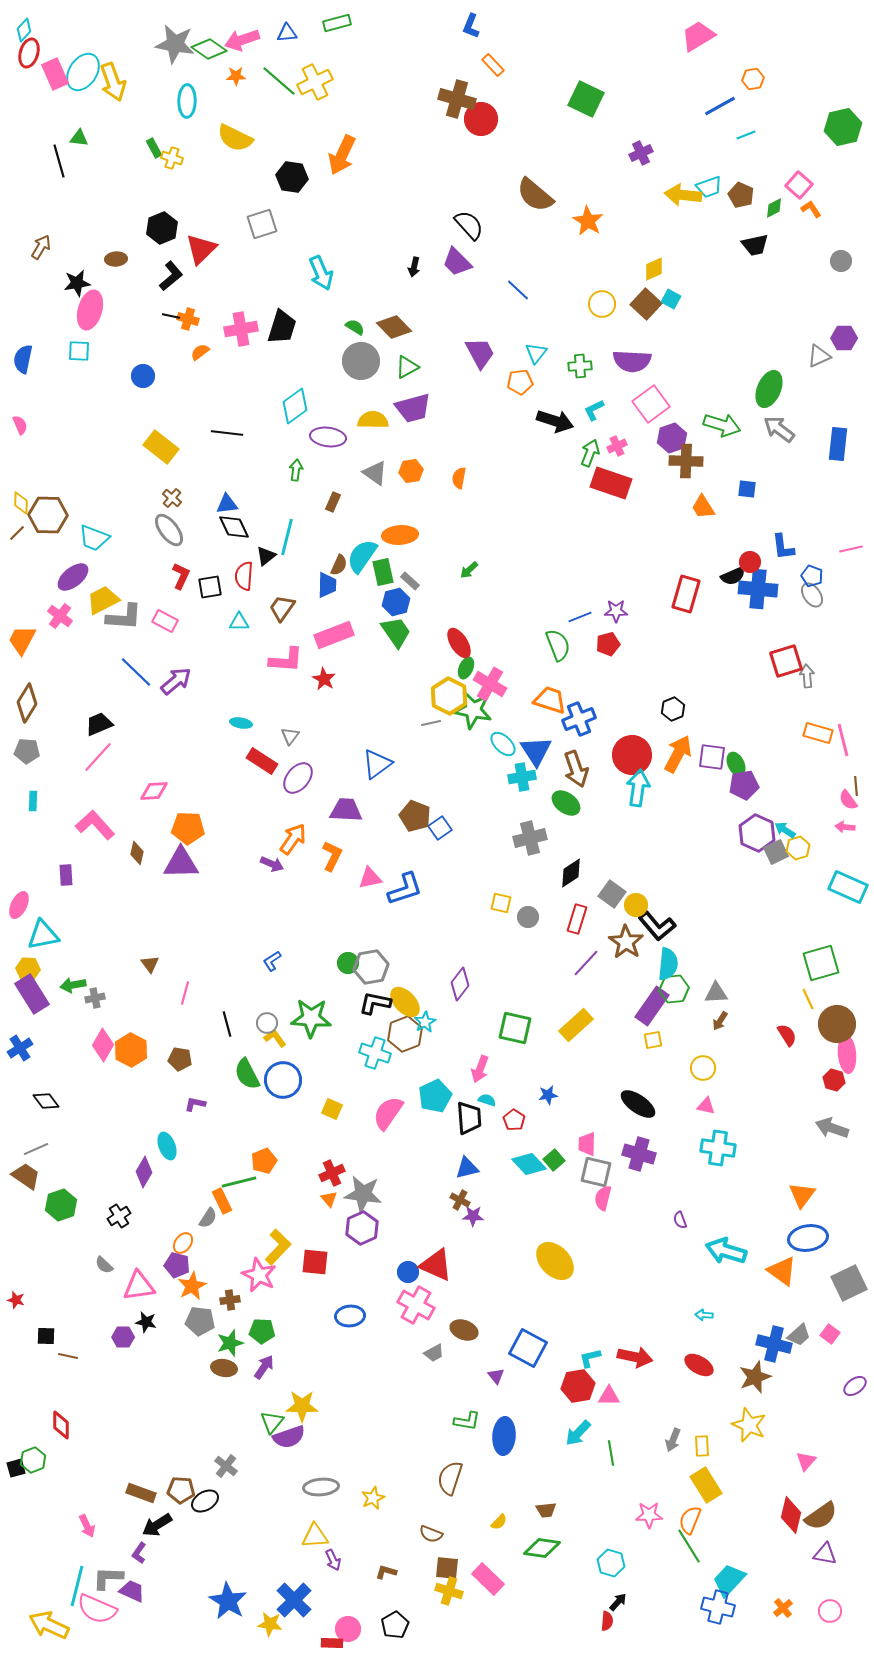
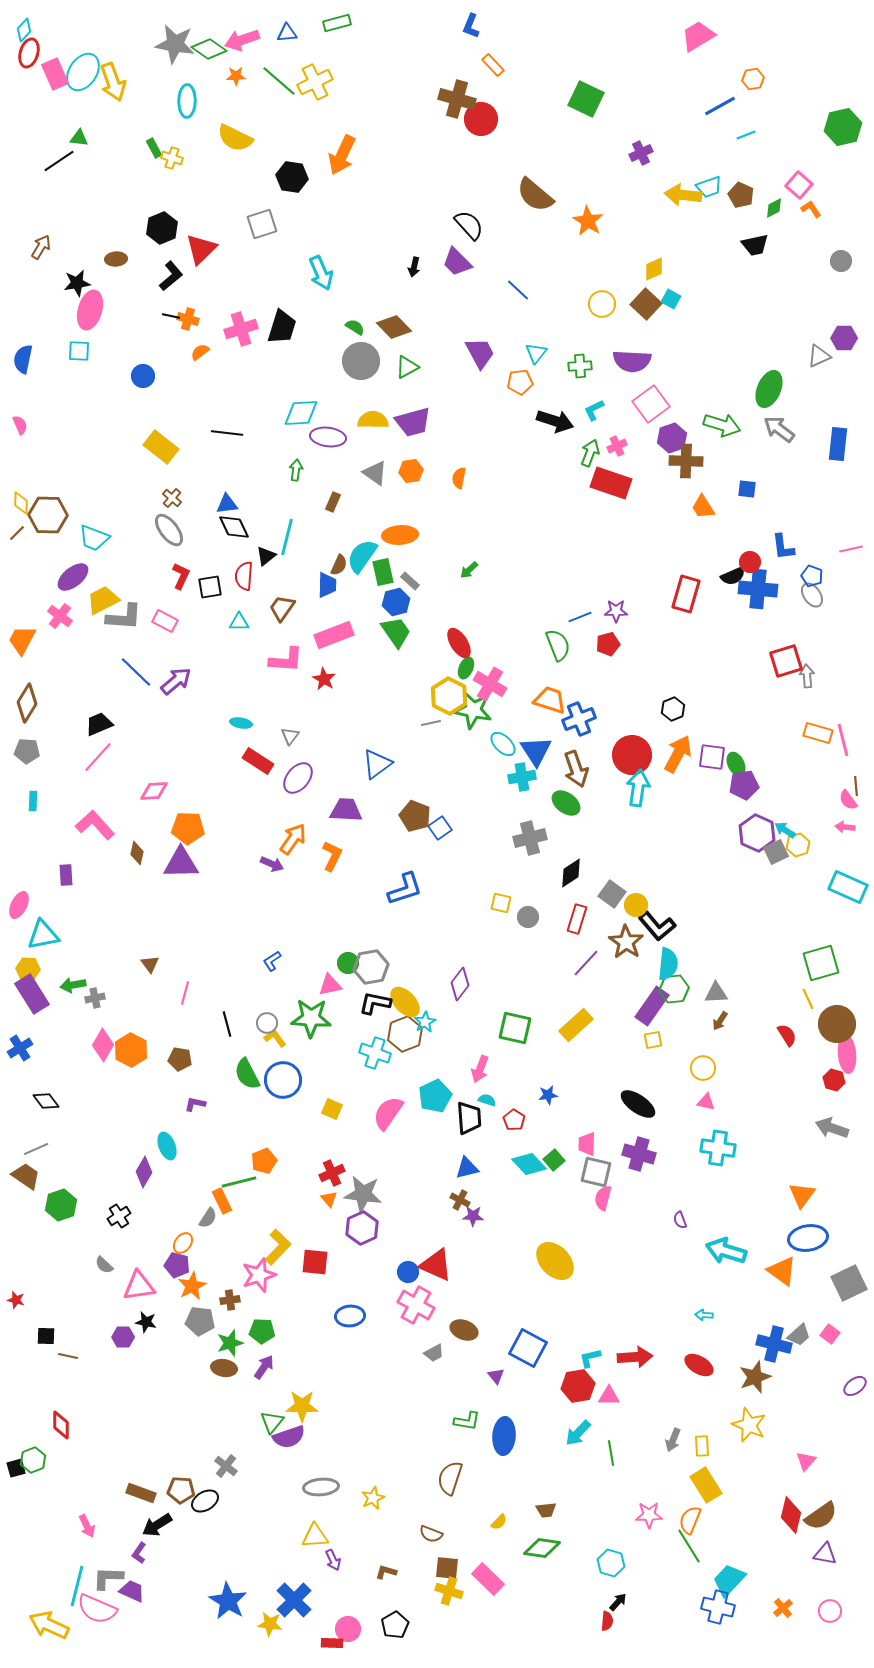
black line at (59, 161): rotated 72 degrees clockwise
pink cross at (241, 329): rotated 8 degrees counterclockwise
cyan diamond at (295, 406): moved 6 px right, 7 px down; rotated 33 degrees clockwise
purple trapezoid at (413, 408): moved 14 px down
red rectangle at (262, 761): moved 4 px left
yellow hexagon at (798, 848): moved 3 px up
pink triangle at (370, 878): moved 40 px left, 107 px down
pink triangle at (706, 1106): moved 4 px up
pink star at (259, 1275): rotated 28 degrees clockwise
red arrow at (635, 1357): rotated 16 degrees counterclockwise
